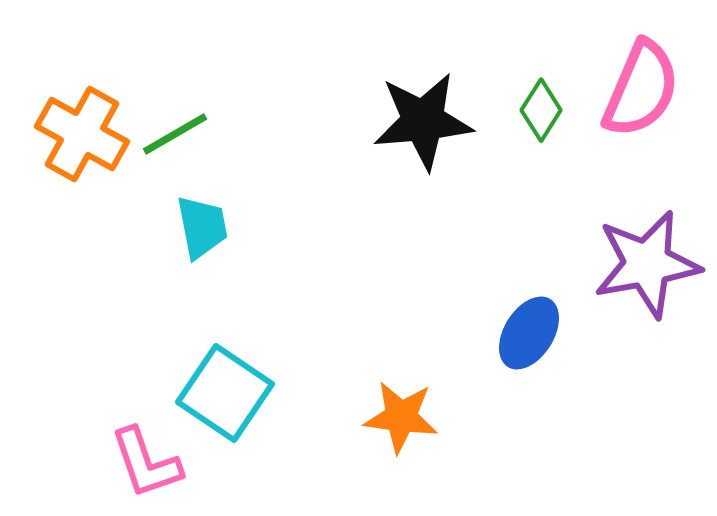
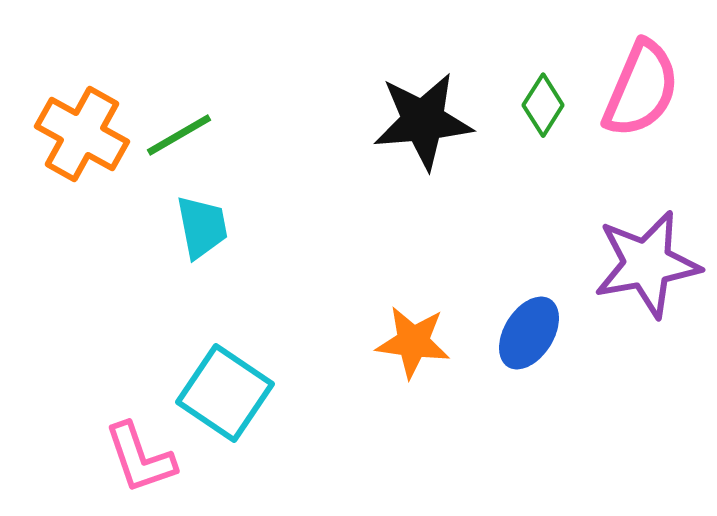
green diamond: moved 2 px right, 5 px up
green line: moved 4 px right, 1 px down
orange star: moved 12 px right, 75 px up
pink L-shape: moved 6 px left, 5 px up
